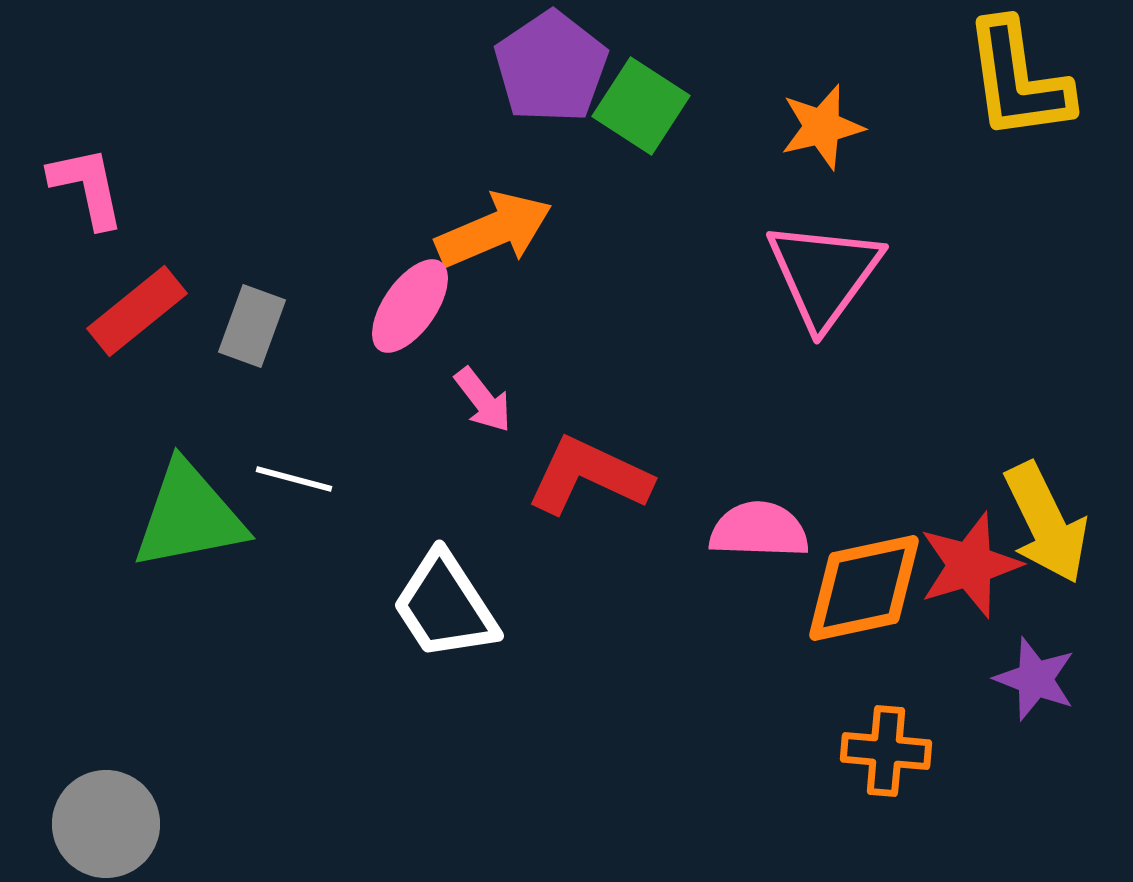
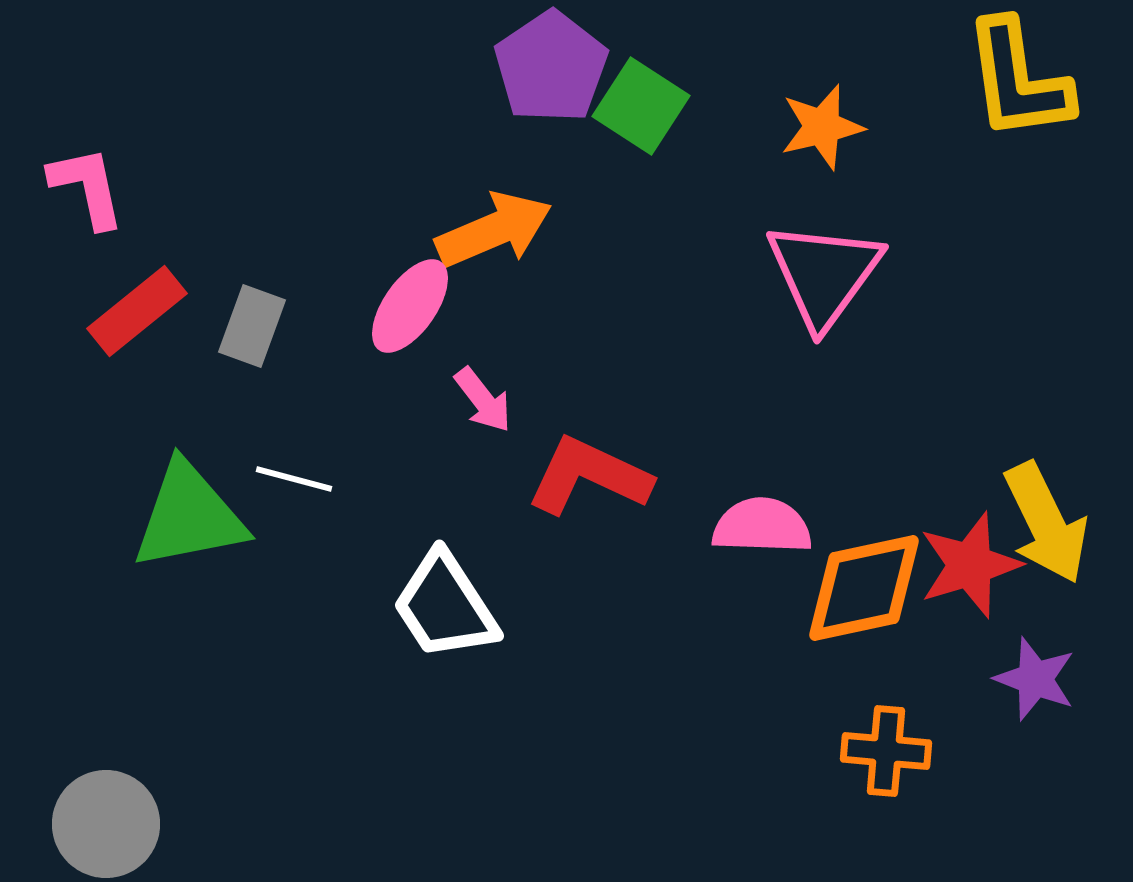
pink semicircle: moved 3 px right, 4 px up
